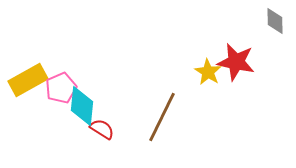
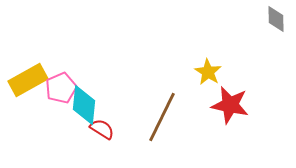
gray diamond: moved 1 px right, 2 px up
red star: moved 6 px left, 43 px down
cyan diamond: moved 2 px right, 1 px up
